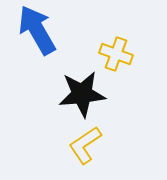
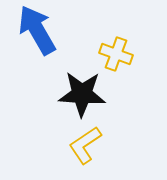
black star: rotated 9 degrees clockwise
